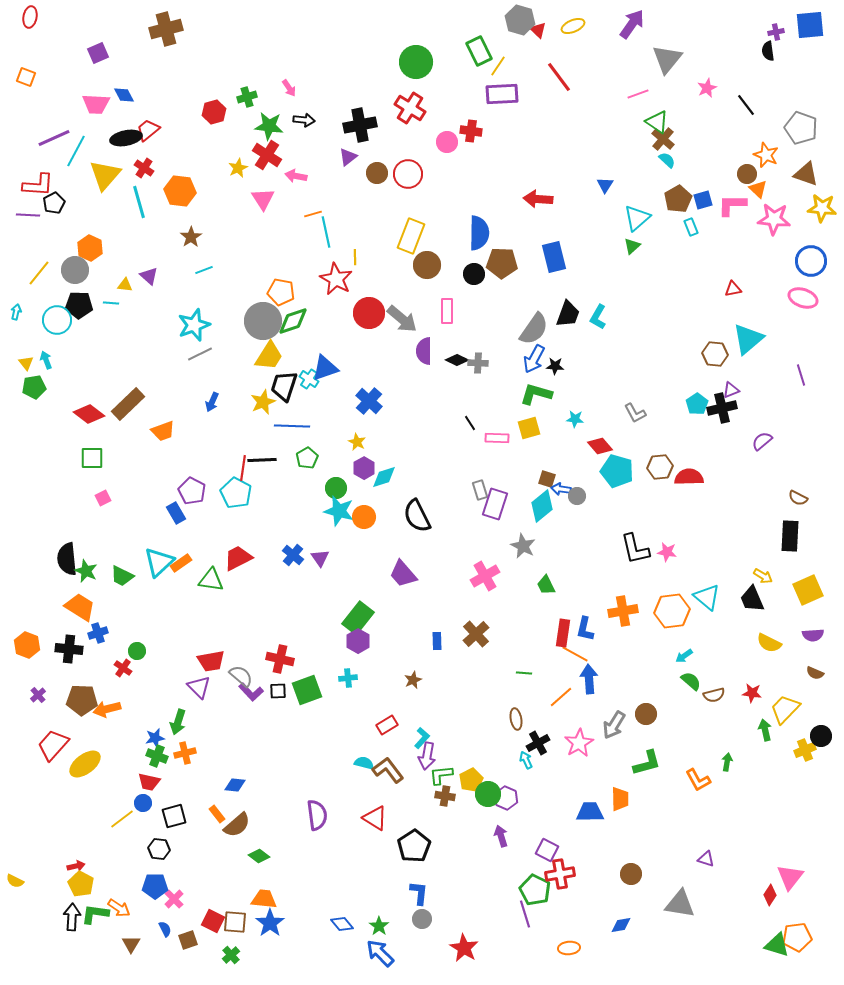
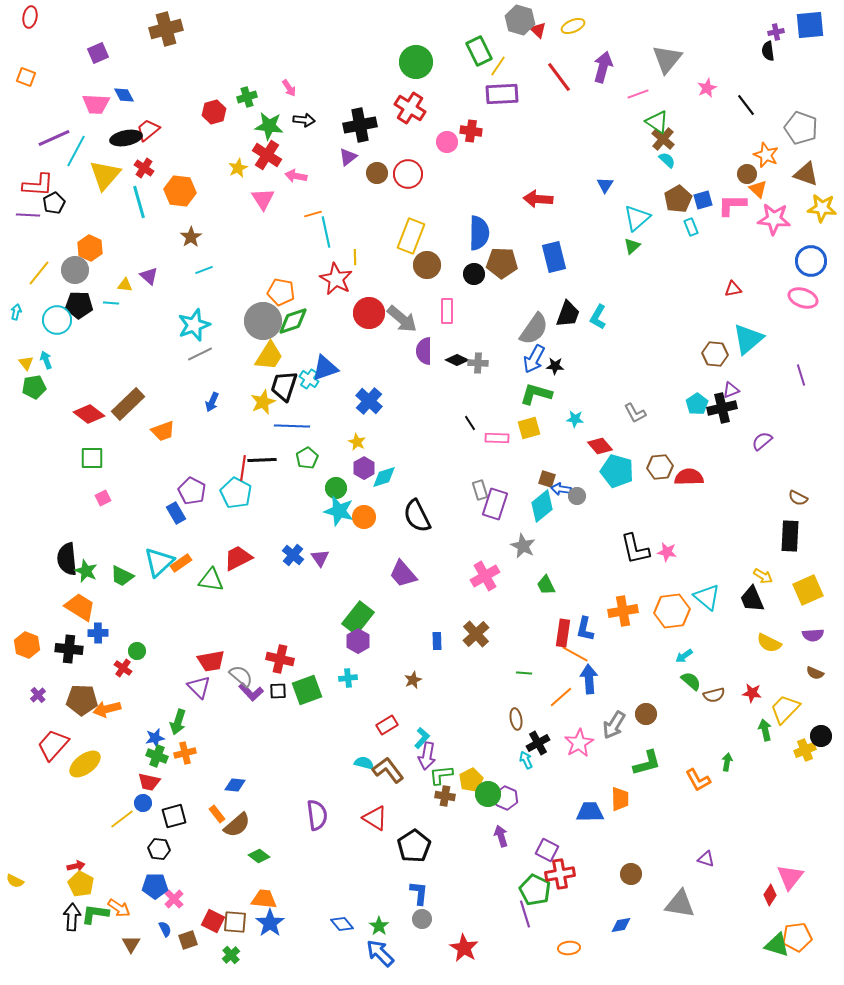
purple arrow at (632, 24): moved 29 px left, 43 px down; rotated 20 degrees counterclockwise
blue cross at (98, 633): rotated 18 degrees clockwise
